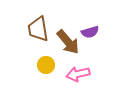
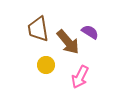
purple semicircle: rotated 132 degrees counterclockwise
pink arrow: moved 2 px right, 3 px down; rotated 50 degrees counterclockwise
